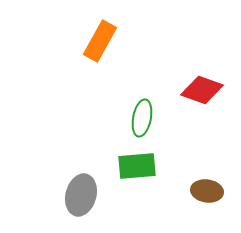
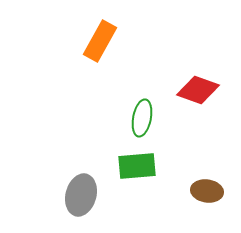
red diamond: moved 4 px left
